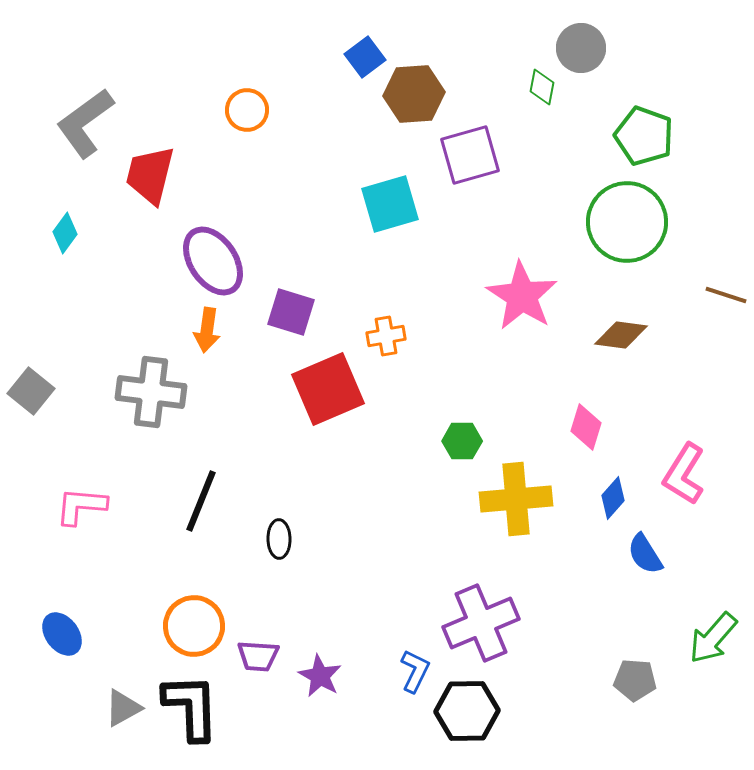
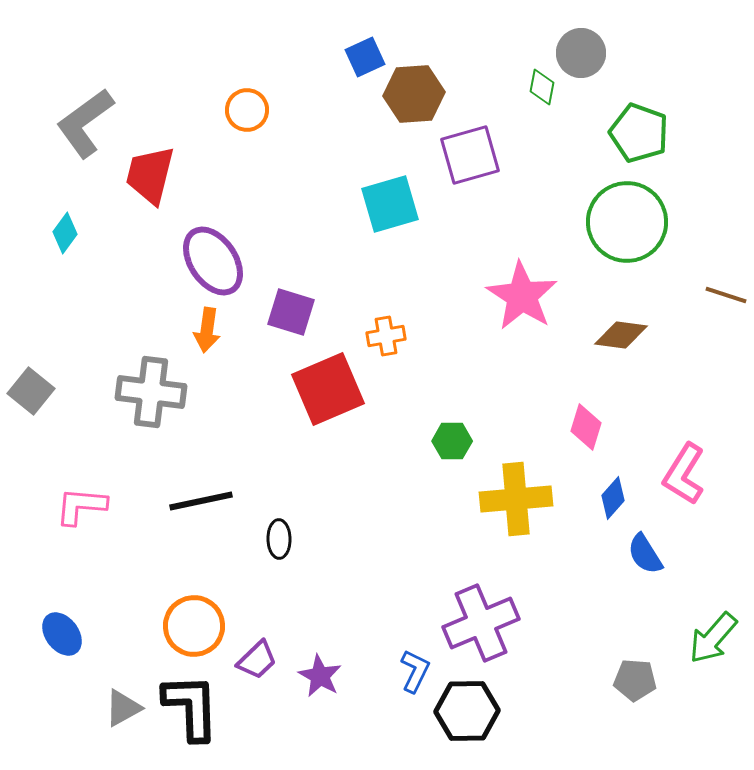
gray circle at (581, 48): moved 5 px down
blue square at (365, 57): rotated 12 degrees clockwise
green pentagon at (644, 136): moved 5 px left, 3 px up
green hexagon at (462, 441): moved 10 px left
black line at (201, 501): rotated 56 degrees clockwise
purple trapezoid at (258, 656): moved 1 px left, 4 px down; rotated 48 degrees counterclockwise
